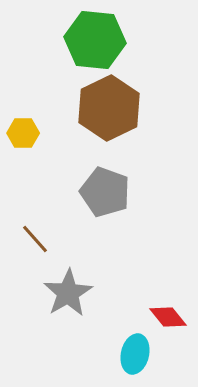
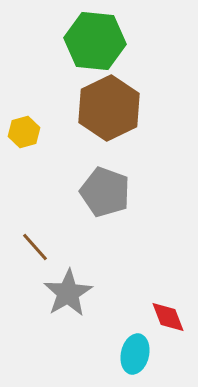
green hexagon: moved 1 px down
yellow hexagon: moved 1 px right, 1 px up; rotated 16 degrees counterclockwise
brown line: moved 8 px down
red diamond: rotated 18 degrees clockwise
